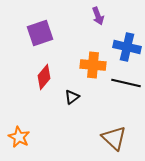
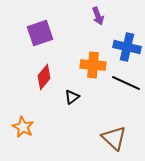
black line: rotated 12 degrees clockwise
orange star: moved 4 px right, 10 px up
